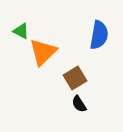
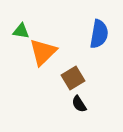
green triangle: rotated 18 degrees counterclockwise
blue semicircle: moved 1 px up
brown square: moved 2 px left
